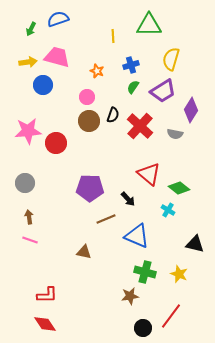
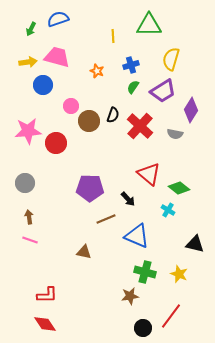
pink circle: moved 16 px left, 9 px down
